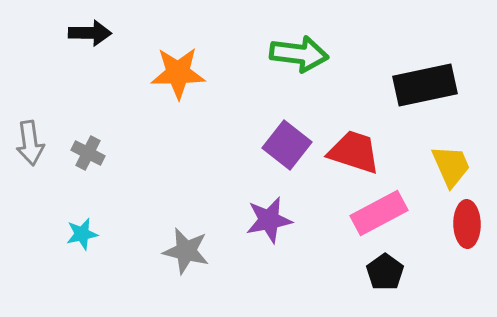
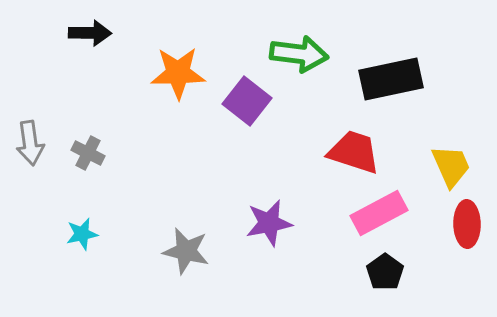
black rectangle: moved 34 px left, 6 px up
purple square: moved 40 px left, 44 px up
purple star: moved 3 px down
